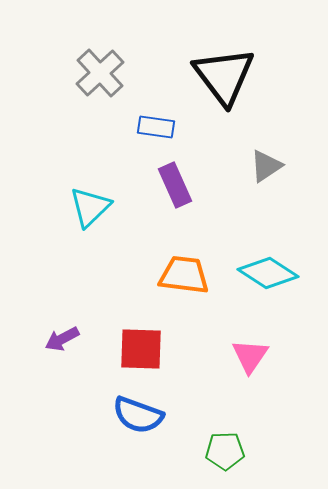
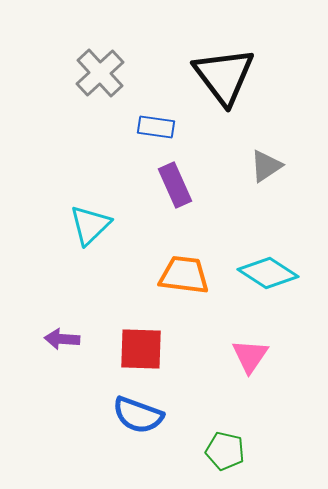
cyan triangle: moved 18 px down
purple arrow: rotated 32 degrees clockwise
green pentagon: rotated 15 degrees clockwise
